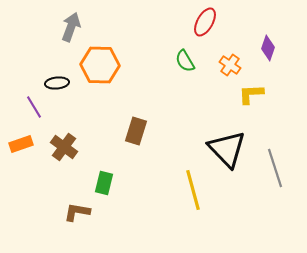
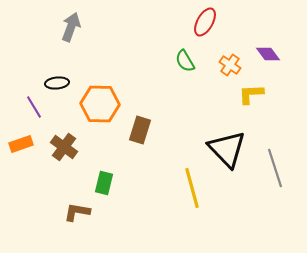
purple diamond: moved 6 px down; rotated 55 degrees counterclockwise
orange hexagon: moved 39 px down
brown rectangle: moved 4 px right, 1 px up
yellow line: moved 1 px left, 2 px up
